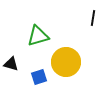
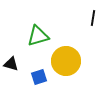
yellow circle: moved 1 px up
